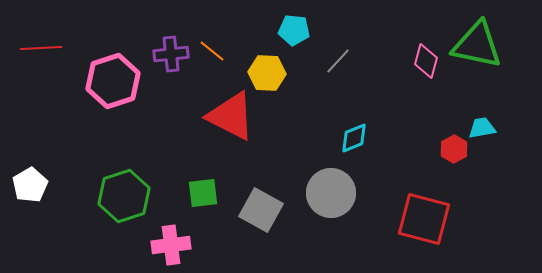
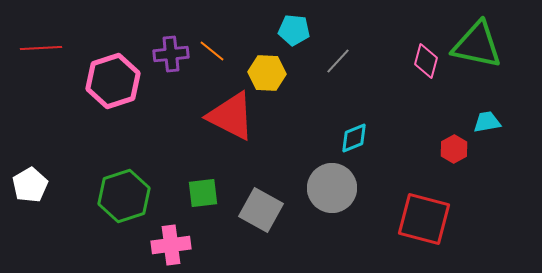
cyan trapezoid: moved 5 px right, 6 px up
gray circle: moved 1 px right, 5 px up
